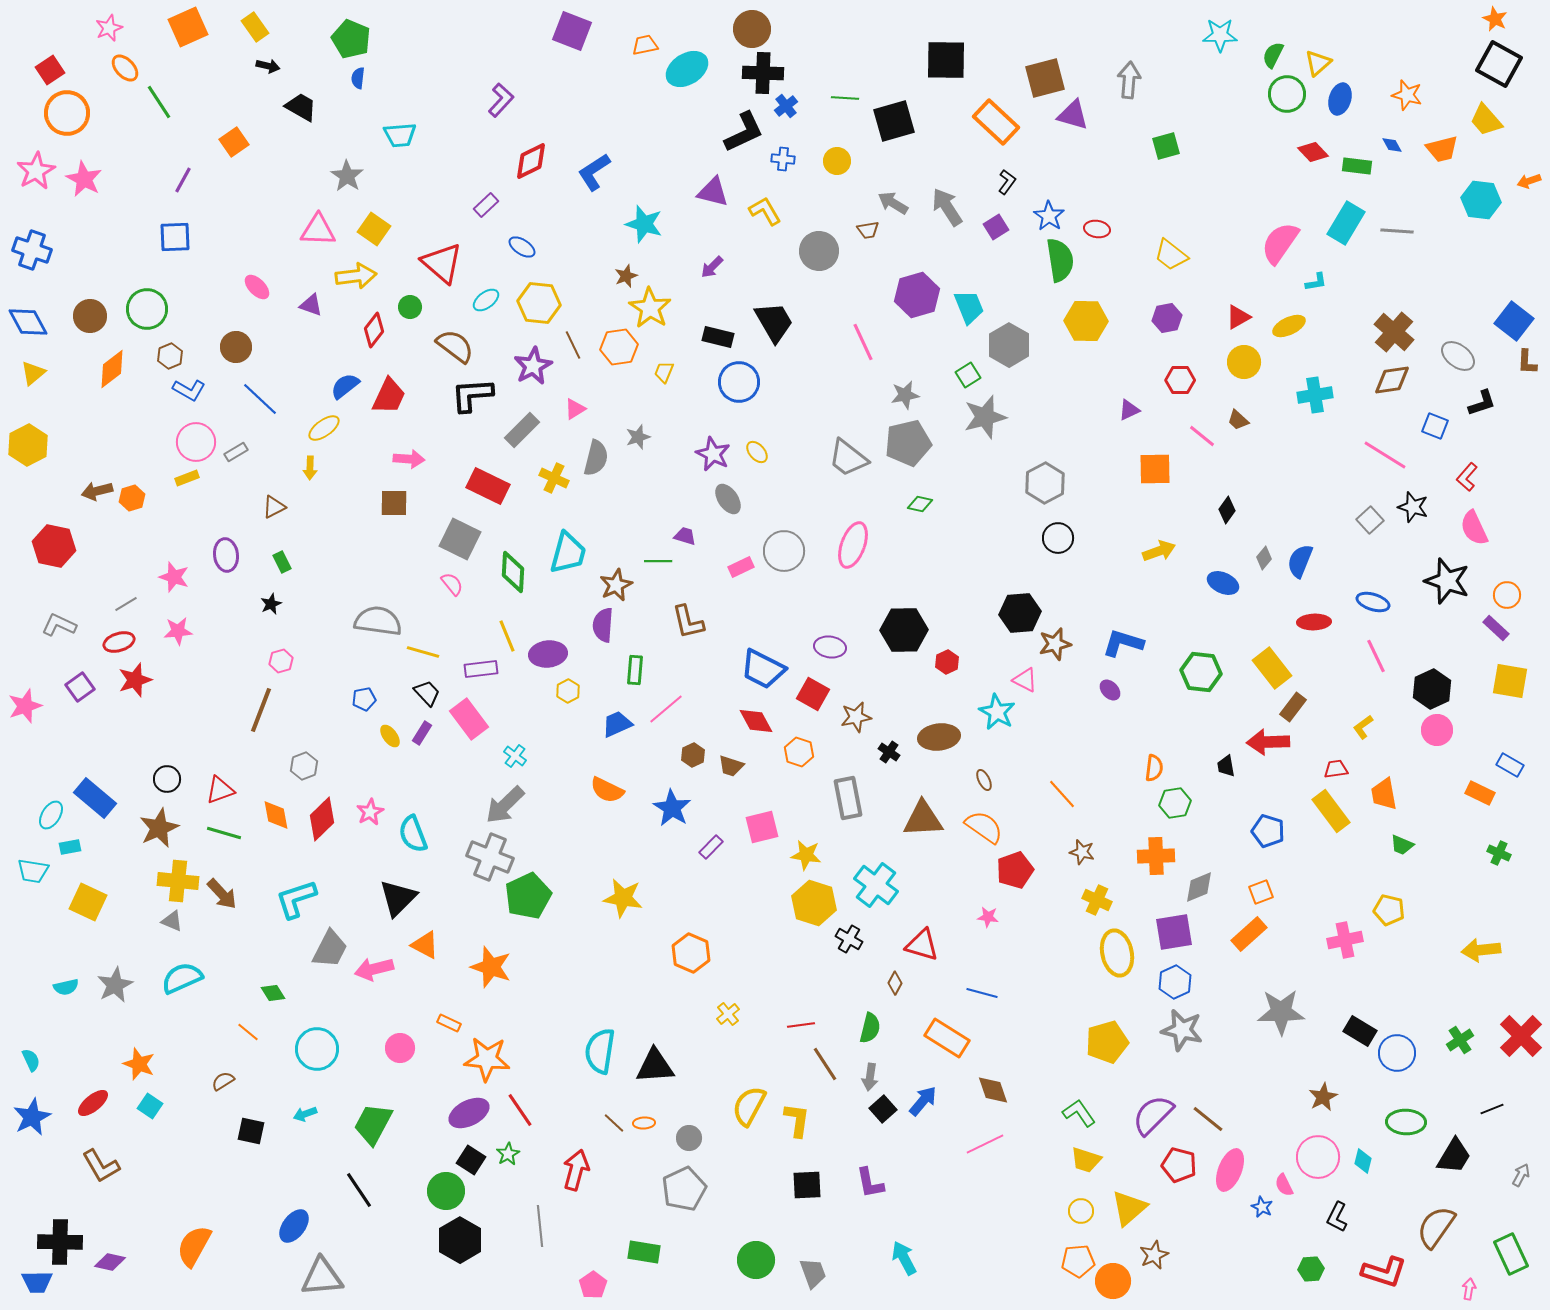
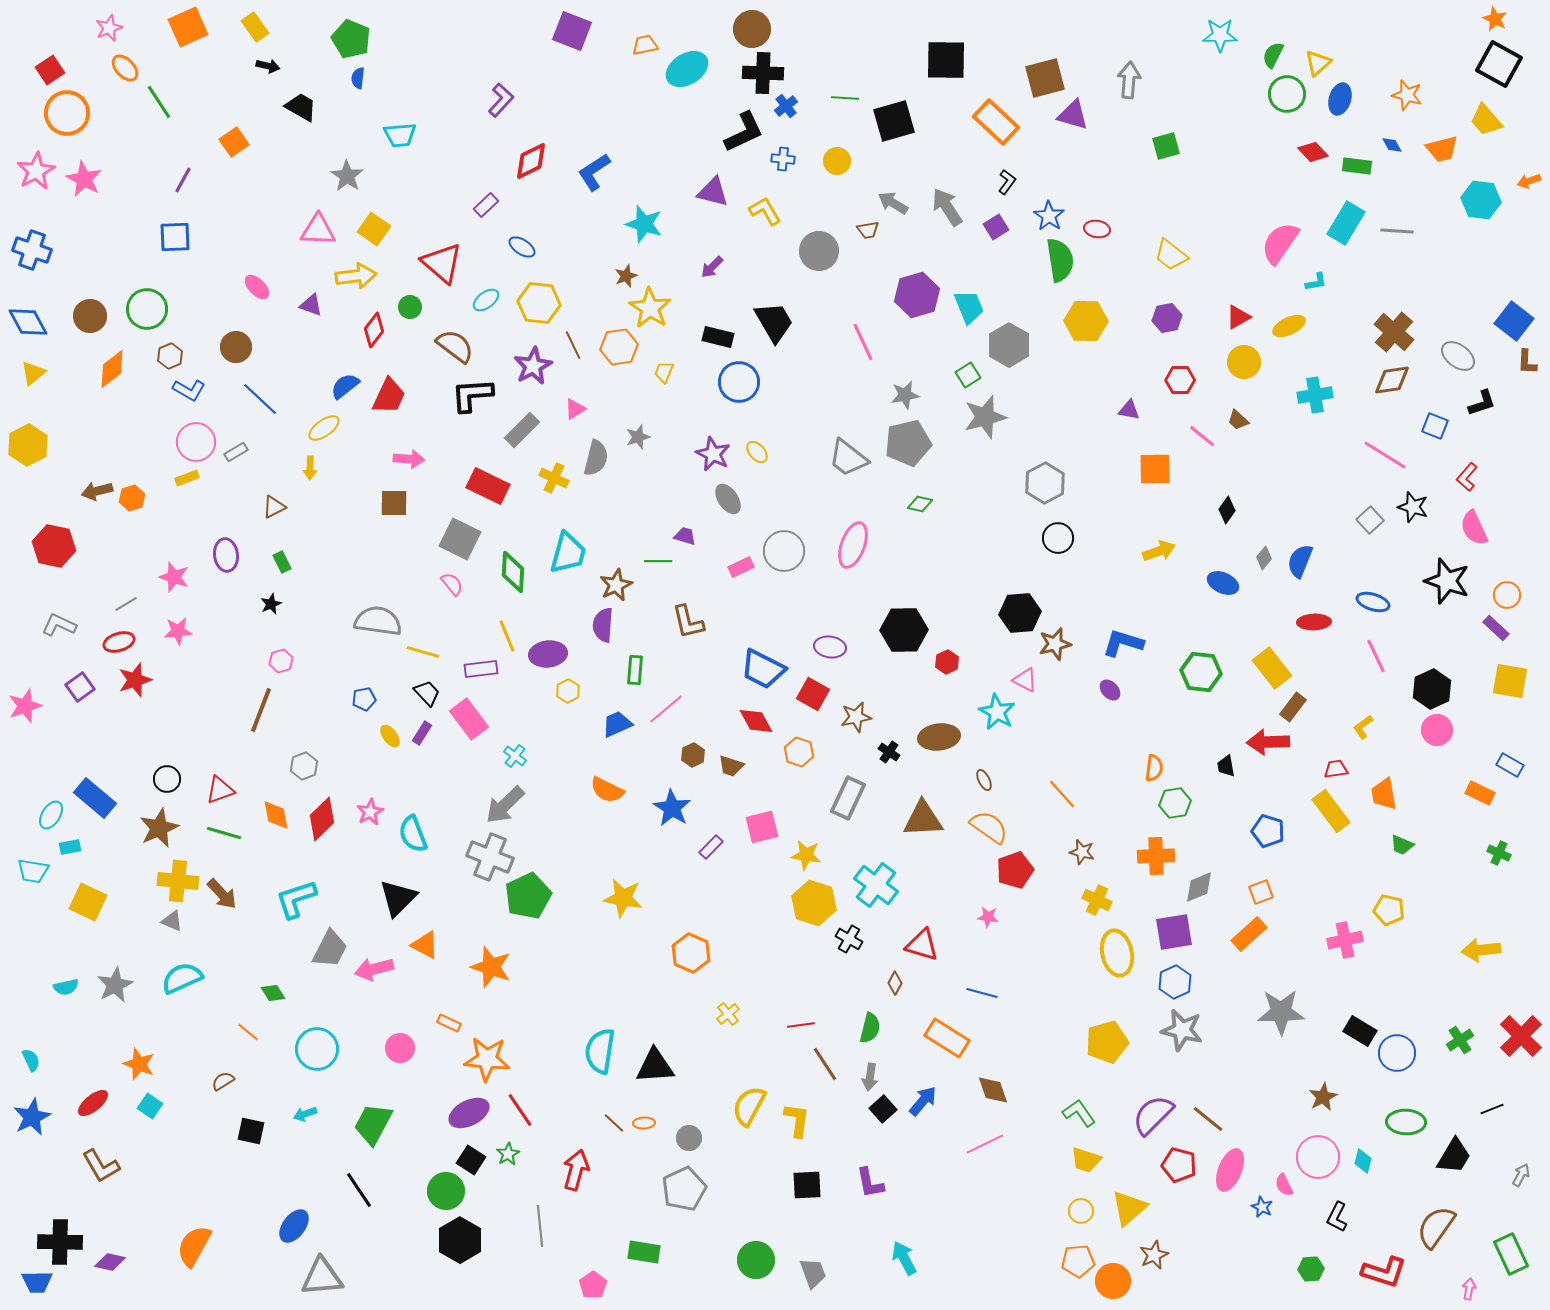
purple triangle at (1129, 410): rotated 35 degrees clockwise
gray rectangle at (848, 798): rotated 36 degrees clockwise
orange semicircle at (984, 827): moved 5 px right
